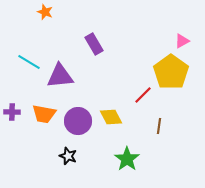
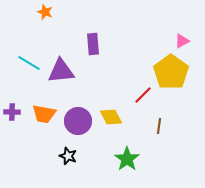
purple rectangle: moved 1 px left; rotated 25 degrees clockwise
cyan line: moved 1 px down
purple triangle: moved 1 px right, 5 px up
